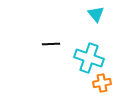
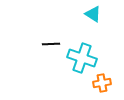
cyan triangle: moved 3 px left; rotated 18 degrees counterclockwise
cyan cross: moved 7 px left
